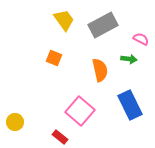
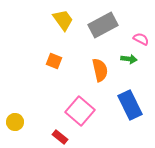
yellow trapezoid: moved 1 px left
orange square: moved 3 px down
